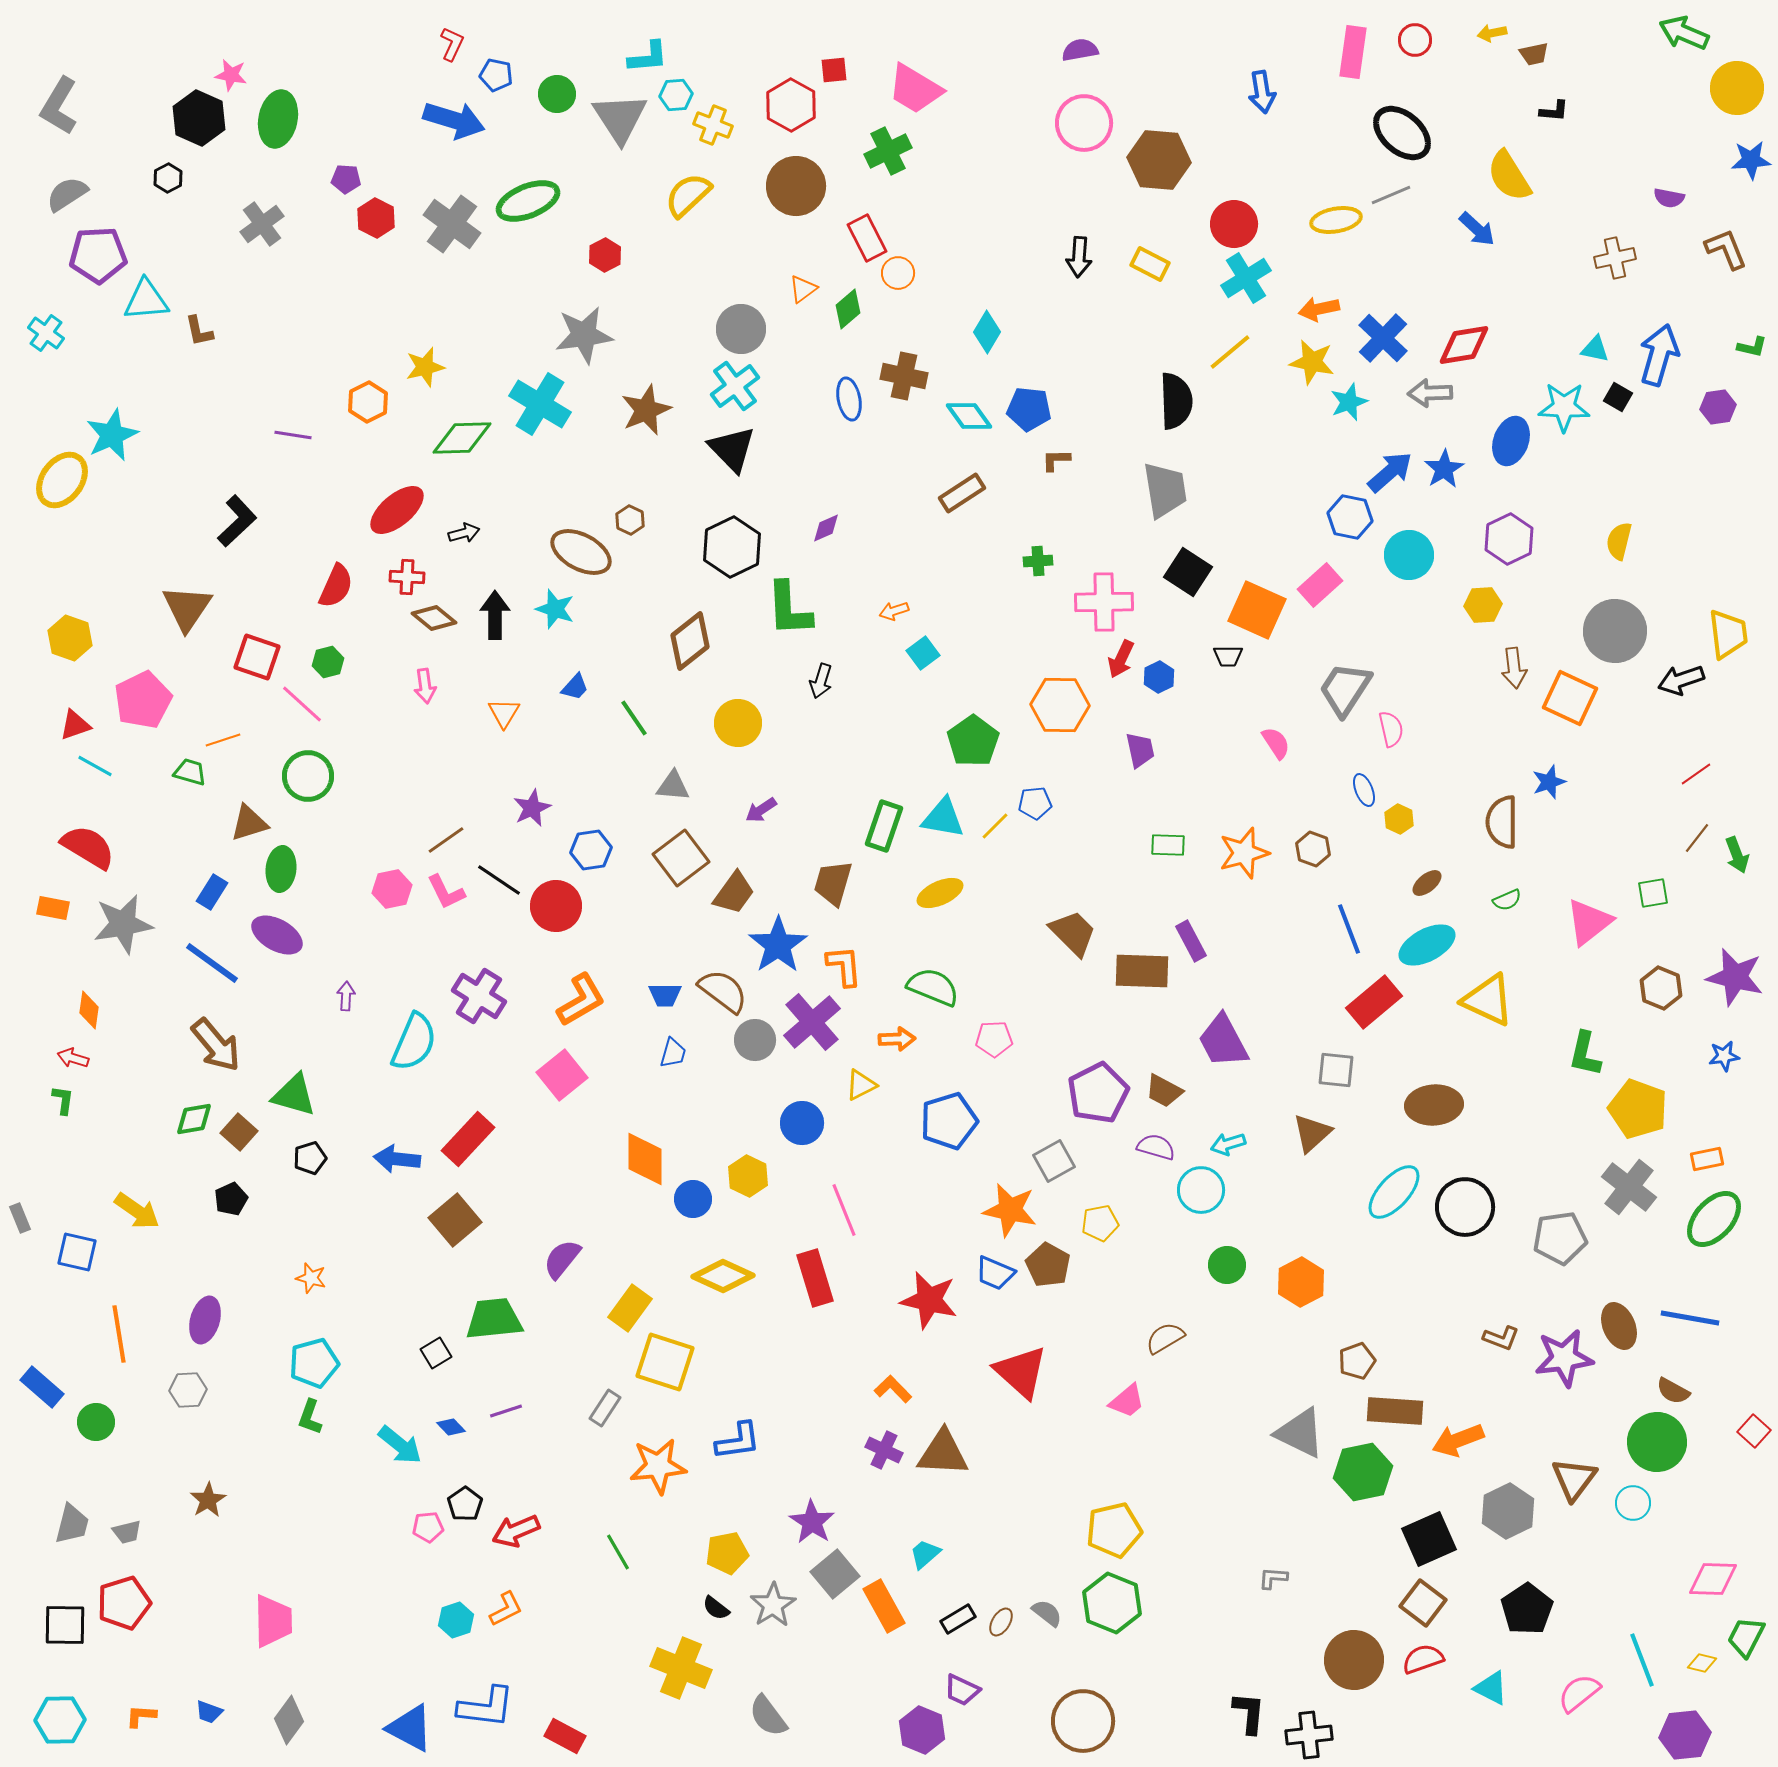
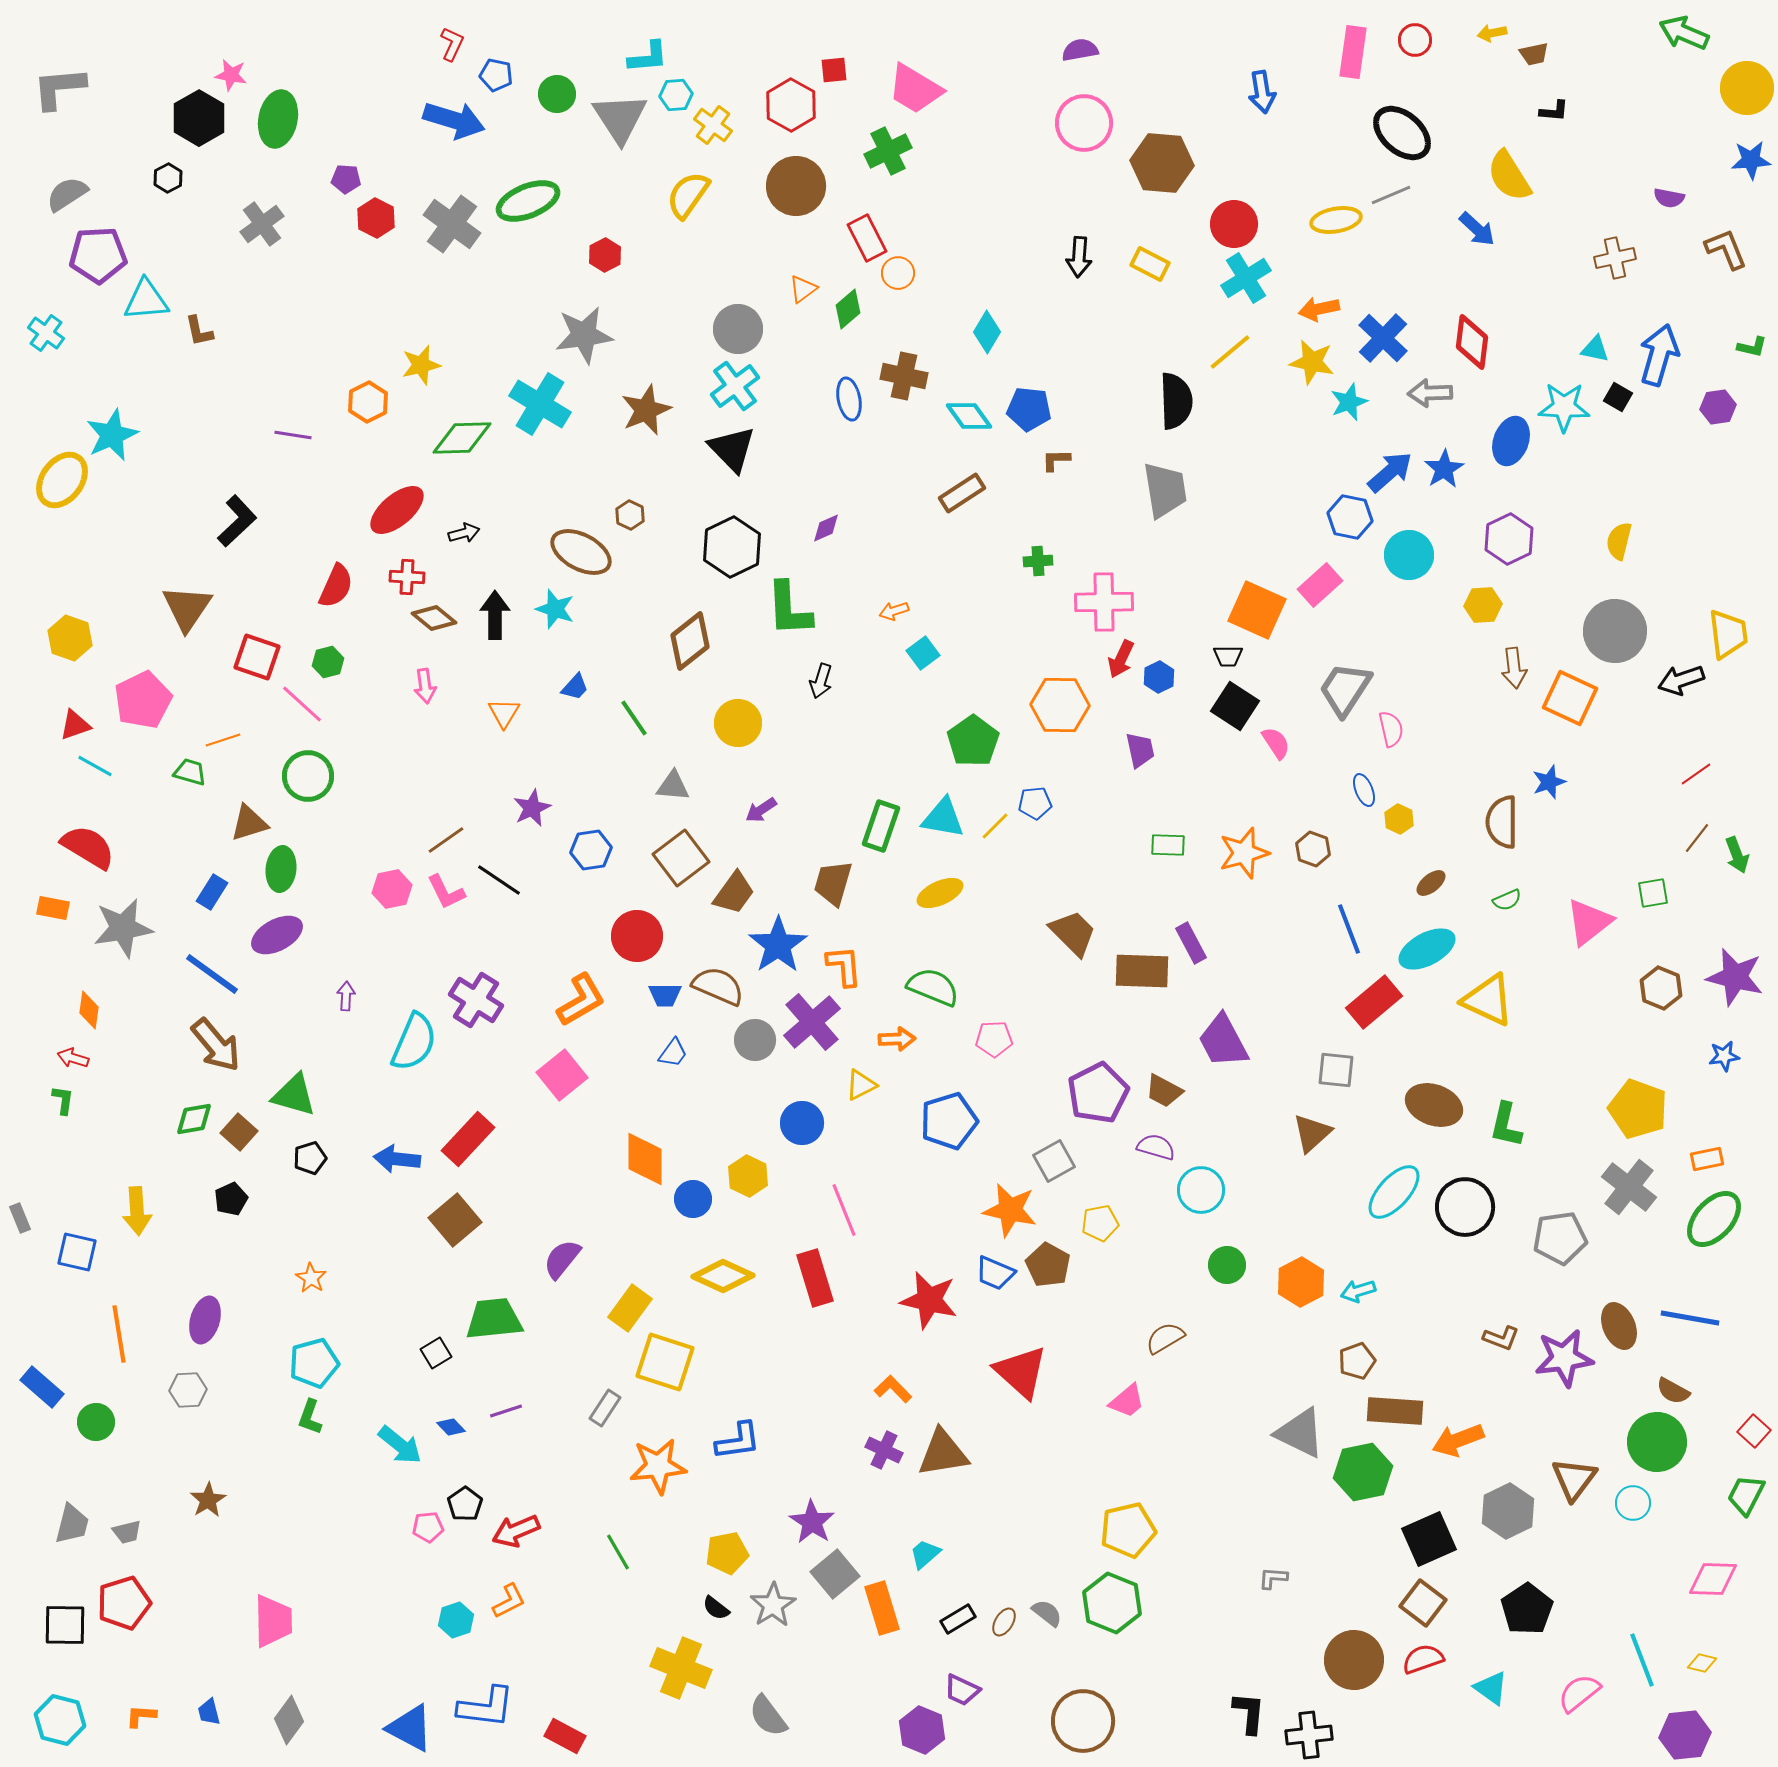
yellow circle at (1737, 88): moved 10 px right
gray L-shape at (59, 106): moved 18 px up; rotated 54 degrees clockwise
black hexagon at (199, 118): rotated 6 degrees clockwise
yellow cross at (713, 125): rotated 15 degrees clockwise
brown hexagon at (1159, 160): moved 3 px right, 3 px down
yellow semicircle at (688, 195): rotated 12 degrees counterclockwise
gray circle at (741, 329): moved 3 px left
red diamond at (1464, 345): moved 8 px right, 3 px up; rotated 74 degrees counterclockwise
yellow star at (425, 367): moved 4 px left, 2 px up
brown hexagon at (630, 520): moved 5 px up
black square at (1188, 572): moved 47 px right, 134 px down
green rectangle at (884, 826): moved 3 px left
brown ellipse at (1427, 883): moved 4 px right
red circle at (556, 906): moved 81 px right, 30 px down
gray star at (123, 924): moved 4 px down
purple ellipse at (277, 935): rotated 57 degrees counterclockwise
purple rectangle at (1191, 941): moved 2 px down
cyan ellipse at (1427, 945): moved 4 px down
blue line at (212, 963): moved 11 px down
brown semicircle at (723, 991): moved 5 px left, 5 px up; rotated 14 degrees counterclockwise
purple cross at (479, 996): moved 3 px left, 4 px down
blue trapezoid at (673, 1053): rotated 20 degrees clockwise
green L-shape at (1585, 1054): moved 79 px left, 71 px down
brown ellipse at (1434, 1105): rotated 24 degrees clockwise
cyan arrow at (1228, 1144): moved 130 px right, 147 px down
yellow arrow at (137, 1211): rotated 51 degrees clockwise
orange star at (311, 1278): rotated 16 degrees clockwise
brown triangle at (943, 1453): rotated 12 degrees counterclockwise
yellow pentagon at (1114, 1530): moved 14 px right
orange rectangle at (884, 1606): moved 2 px left, 2 px down; rotated 12 degrees clockwise
orange L-shape at (506, 1609): moved 3 px right, 8 px up
brown ellipse at (1001, 1622): moved 3 px right
green trapezoid at (1746, 1637): moved 142 px up
cyan triangle at (1491, 1688): rotated 9 degrees clockwise
blue trapezoid at (209, 1712): rotated 56 degrees clockwise
cyan hexagon at (60, 1720): rotated 15 degrees clockwise
